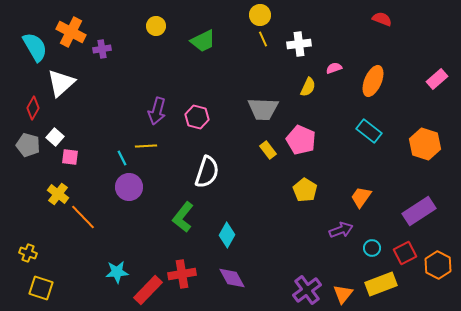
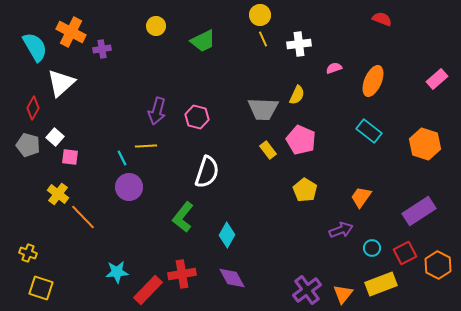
yellow semicircle at (308, 87): moved 11 px left, 8 px down
